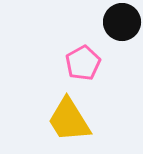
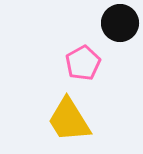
black circle: moved 2 px left, 1 px down
